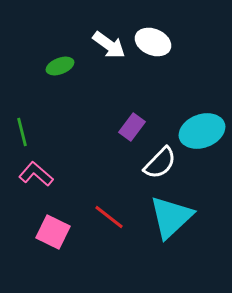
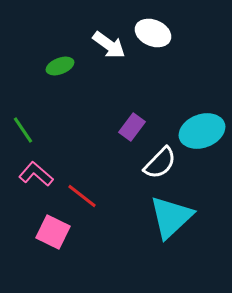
white ellipse: moved 9 px up
green line: moved 1 px right, 2 px up; rotated 20 degrees counterclockwise
red line: moved 27 px left, 21 px up
